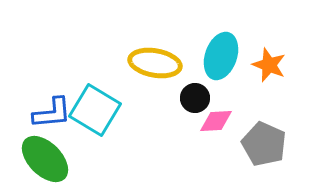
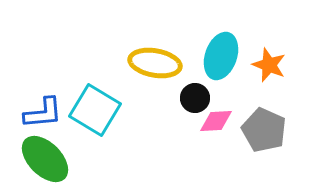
blue L-shape: moved 9 px left
gray pentagon: moved 14 px up
